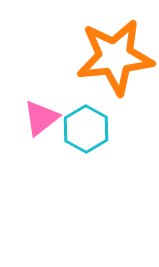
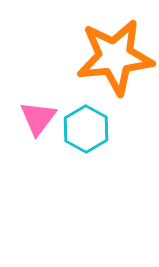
pink triangle: moved 3 px left; rotated 15 degrees counterclockwise
